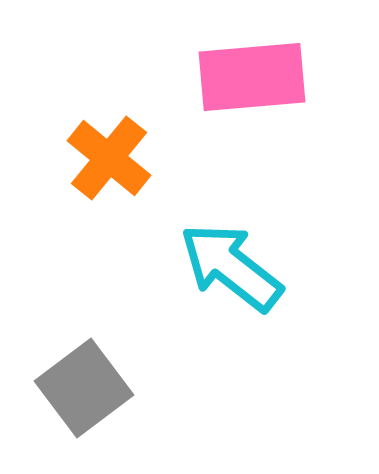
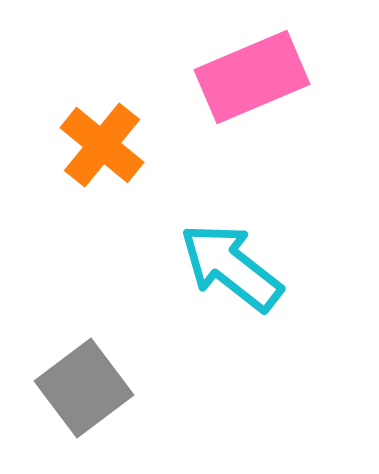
pink rectangle: rotated 18 degrees counterclockwise
orange cross: moved 7 px left, 13 px up
